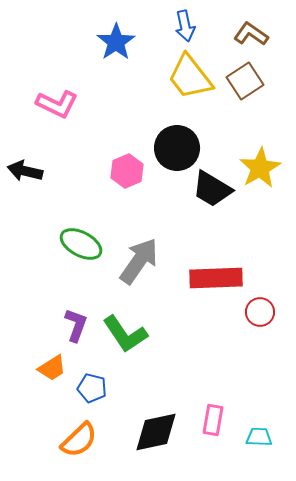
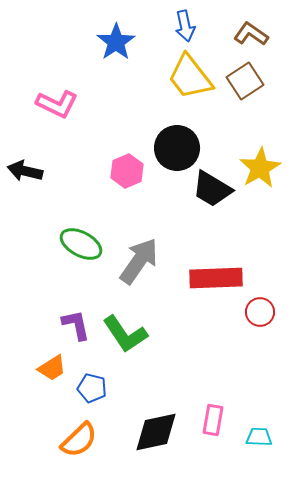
purple L-shape: rotated 32 degrees counterclockwise
